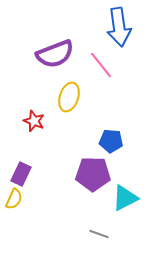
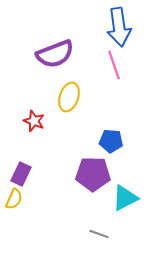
pink line: moved 13 px right; rotated 20 degrees clockwise
